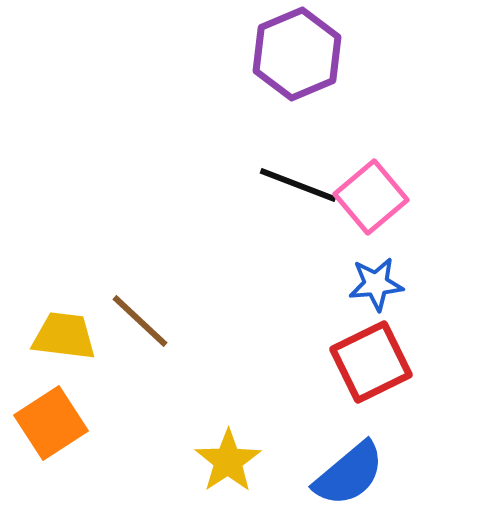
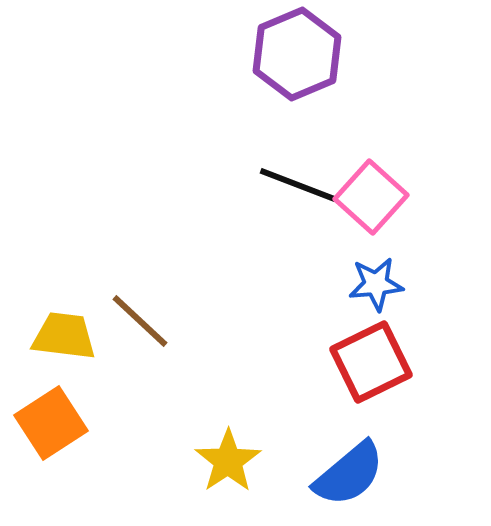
pink square: rotated 8 degrees counterclockwise
